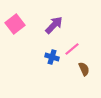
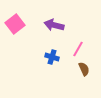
purple arrow: rotated 120 degrees counterclockwise
pink line: moved 6 px right; rotated 21 degrees counterclockwise
